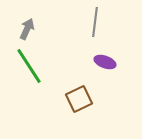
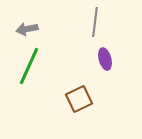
gray arrow: rotated 125 degrees counterclockwise
purple ellipse: moved 3 px up; rotated 55 degrees clockwise
green line: rotated 57 degrees clockwise
